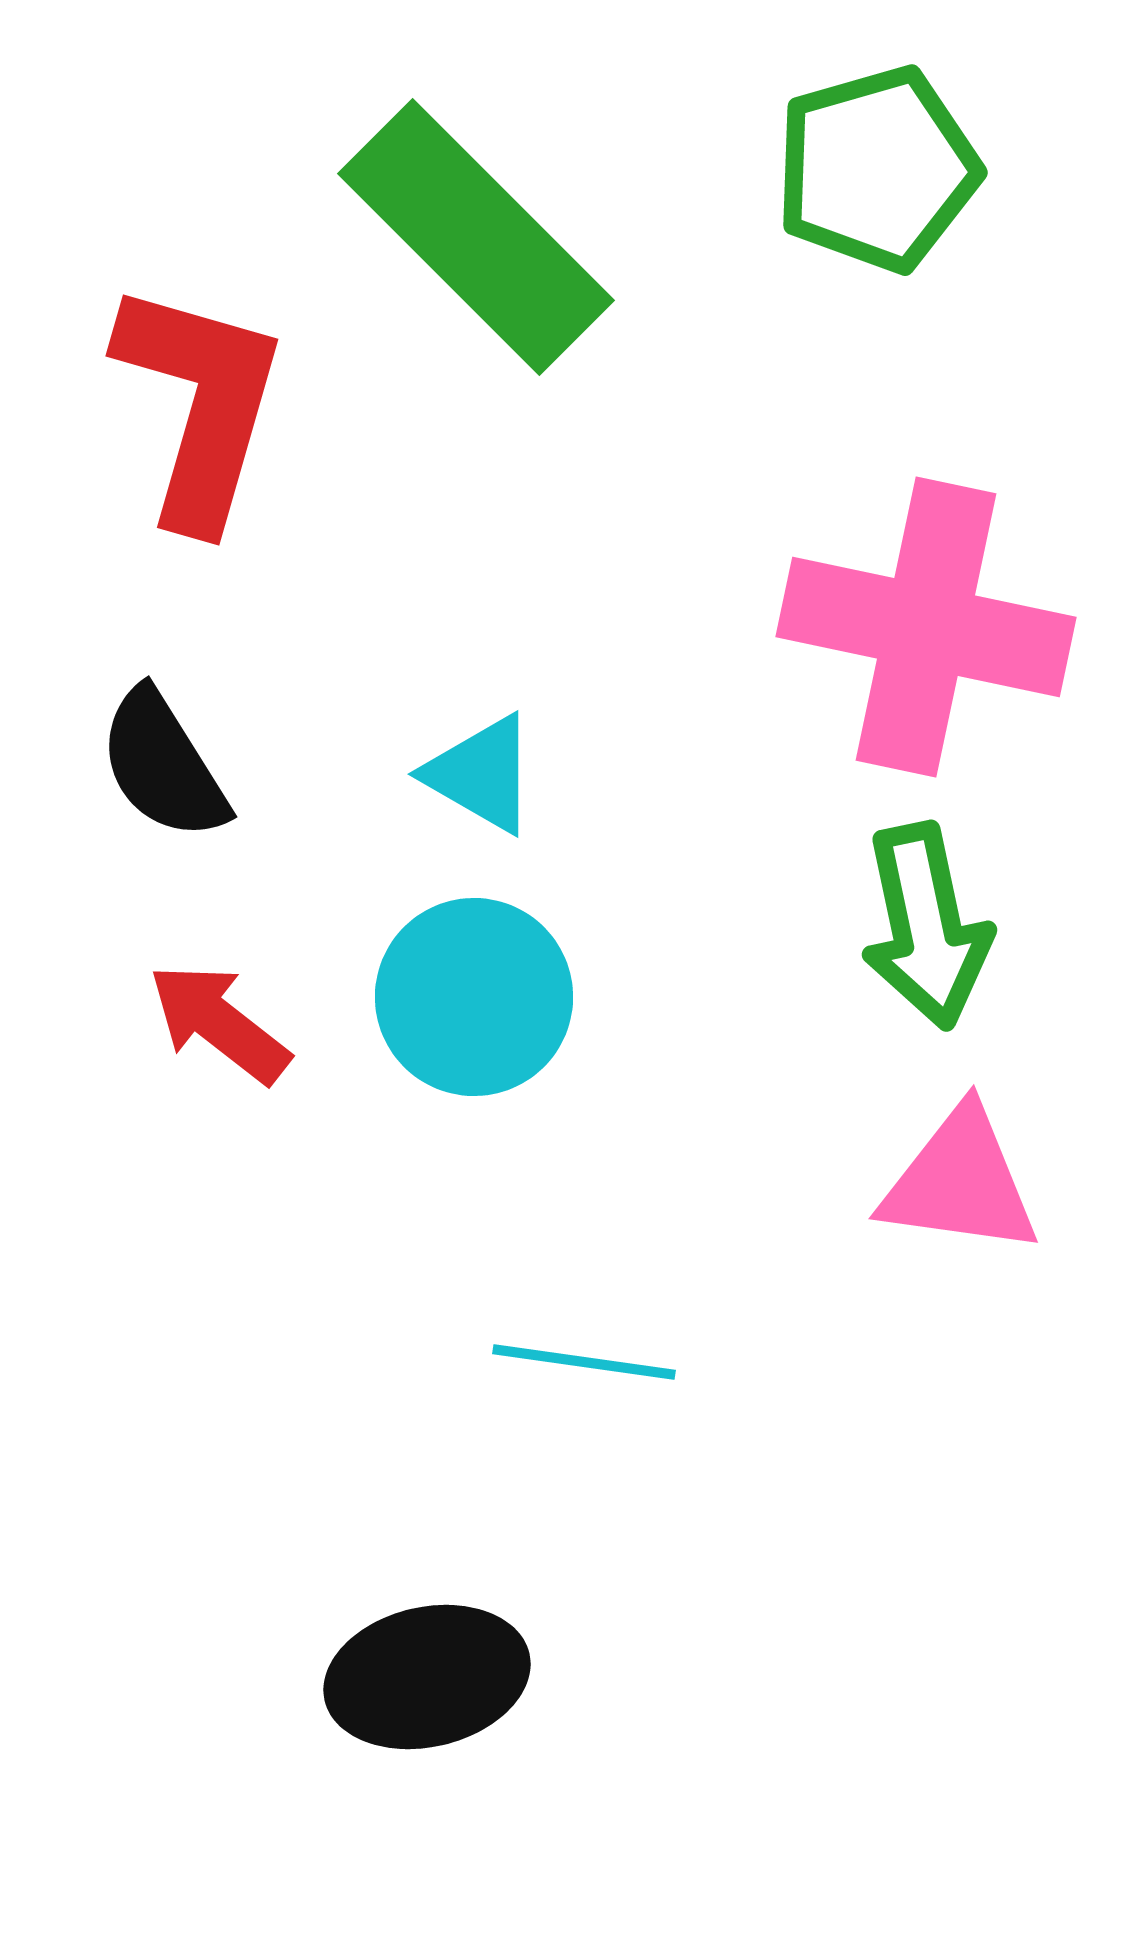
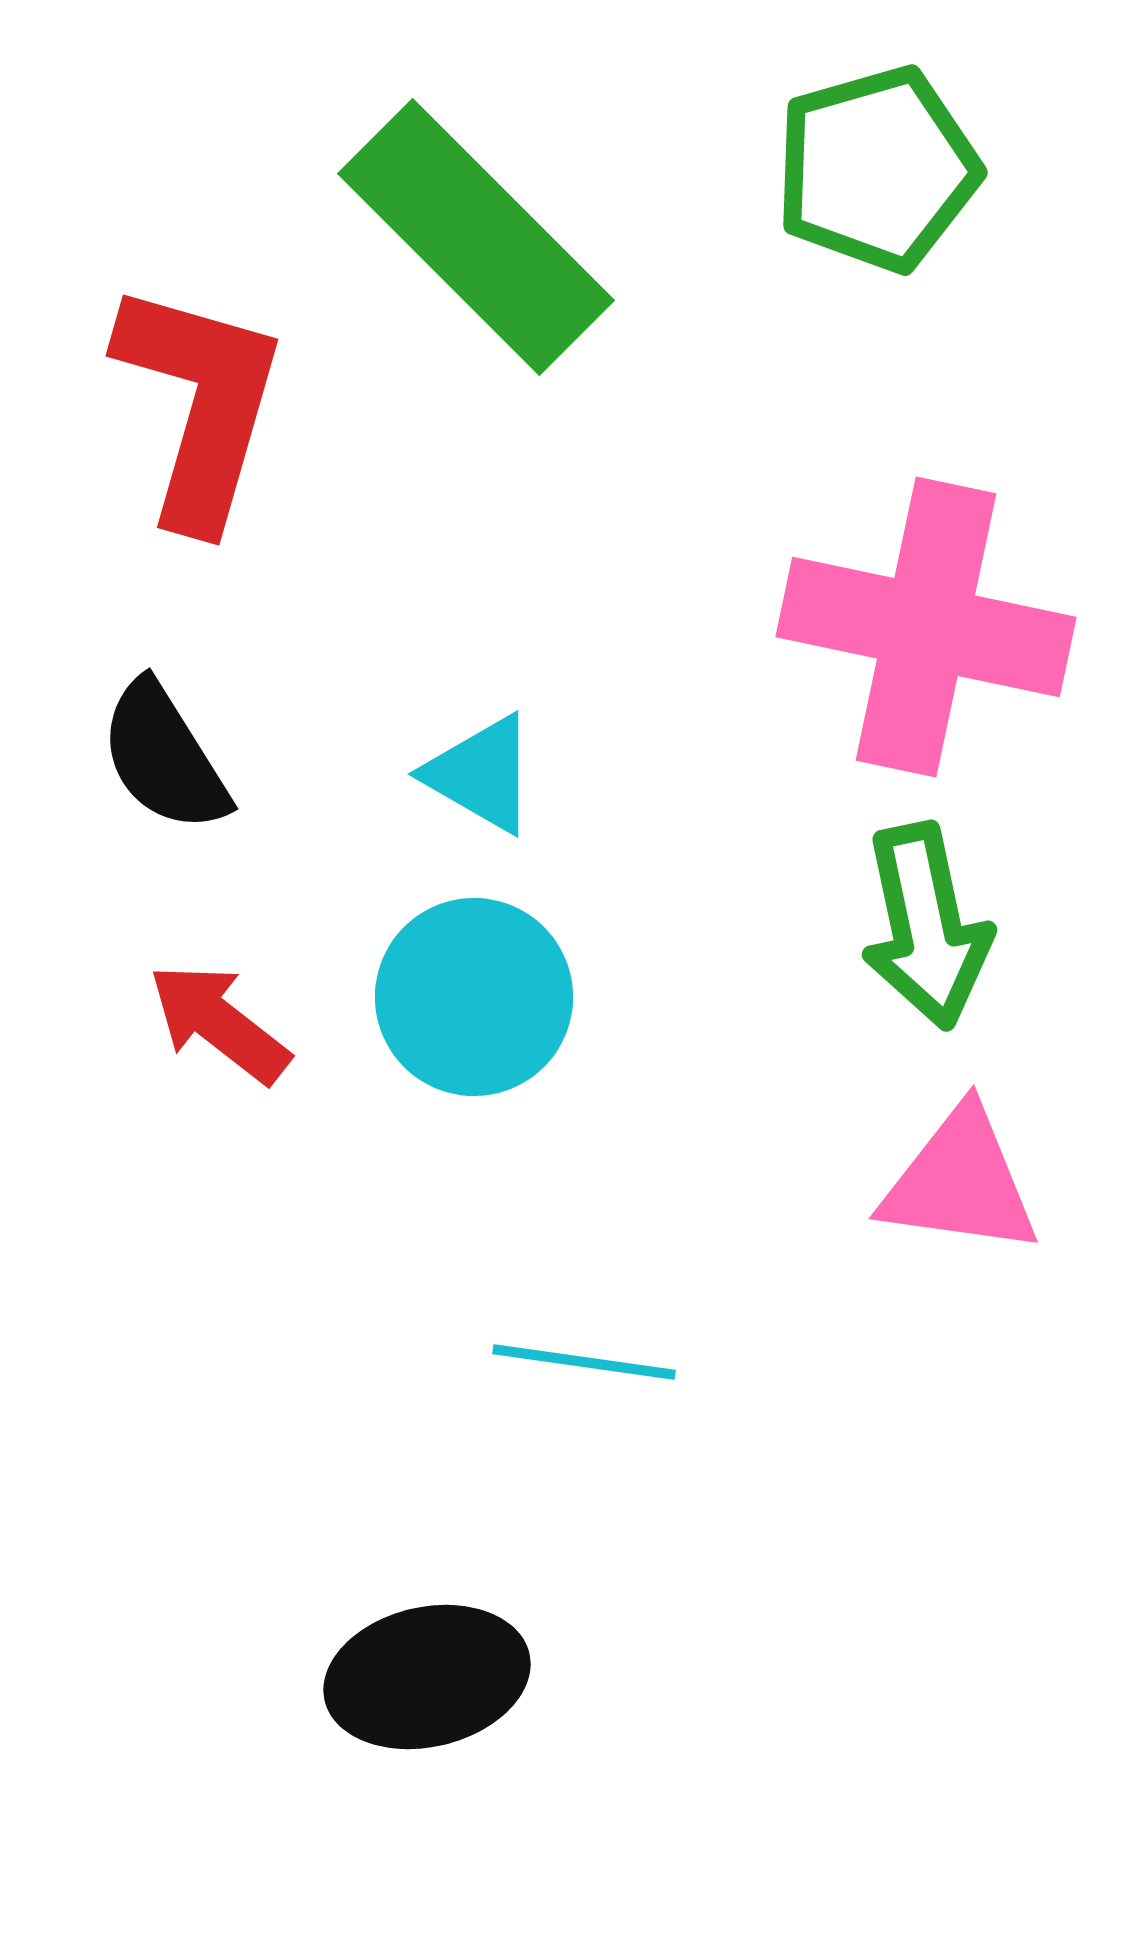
black semicircle: moved 1 px right, 8 px up
